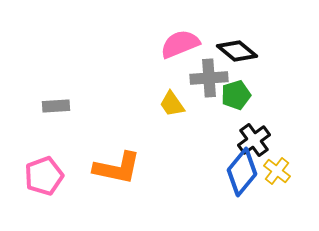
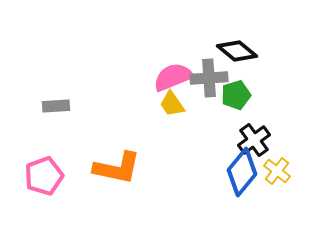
pink semicircle: moved 7 px left, 33 px down
